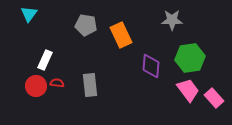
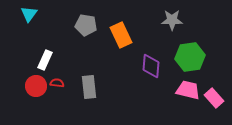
green hexagon: moved 1 px up
gray rectangle: moved 1 px left, 2 px down
pink trapezoid: rotated 40 degrees counterclockwise
